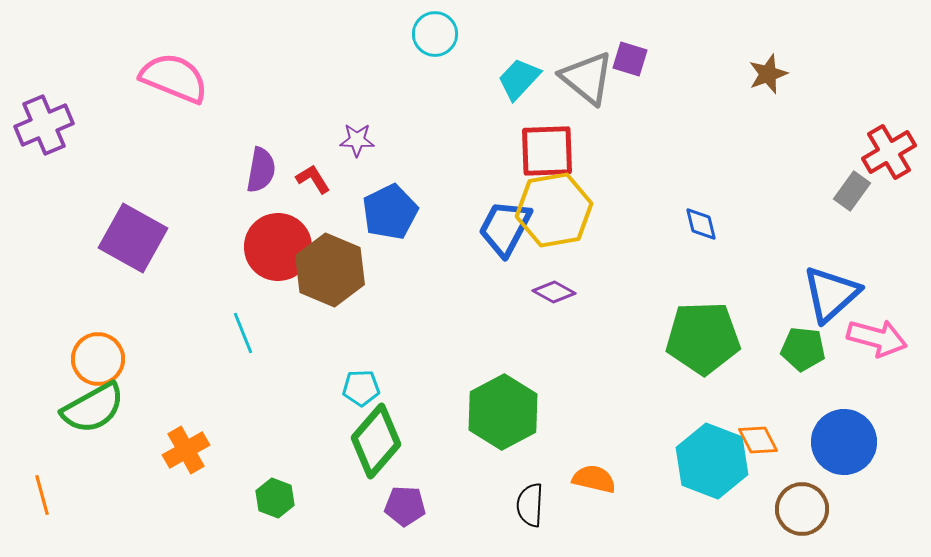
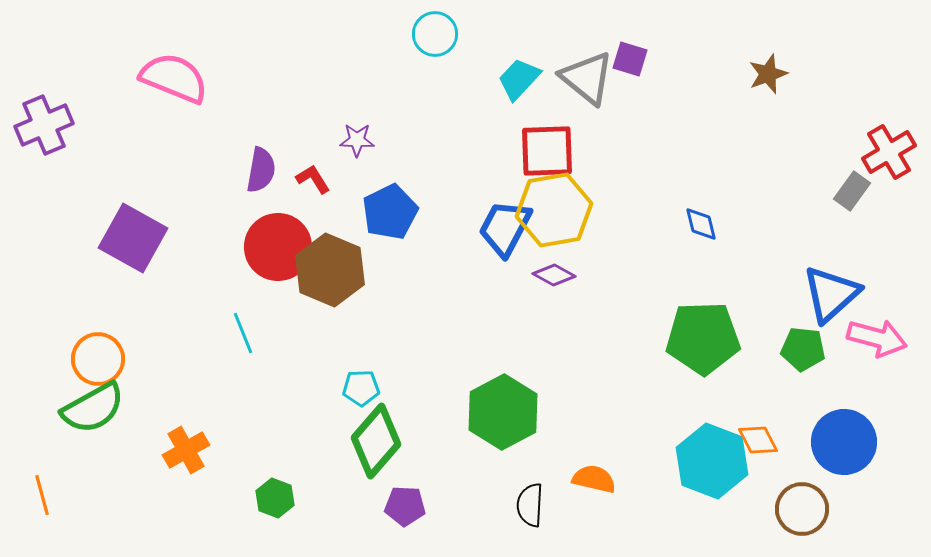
purple diamond at (554, 292): moved 17 px up
